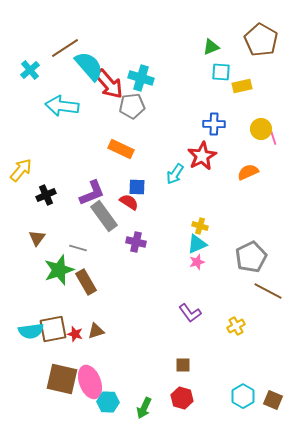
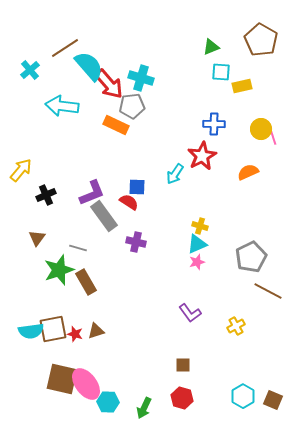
orange rectangle at (121, 149): moved 5 px left, 24 px up
pink ellipse at (90, 382): moved 4 px left, 2 px down; rotated 16 degrees counterclockwise
